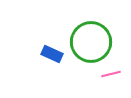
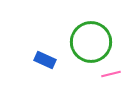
blue rectangle: moved 7 px left, 6 px down
